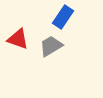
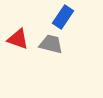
gray trapezoid: moved 2 px up; rotated 45 degrees clockwise
